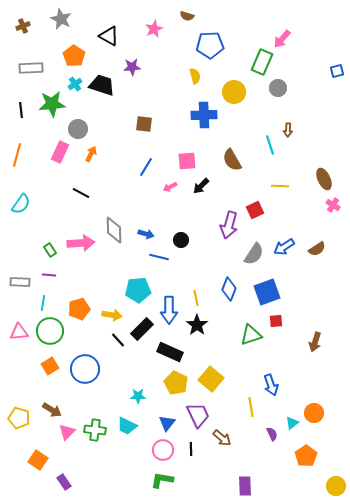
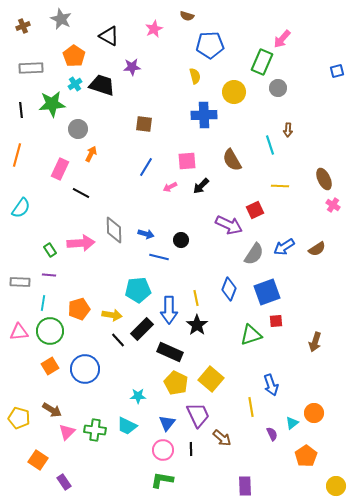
pink rectangle at (60, 152): moved 17 px down
cyan semicircle at (21, 204): moved 4 px down
purple arrow at (229, 225): rotated 80 degrees counterclockwise
